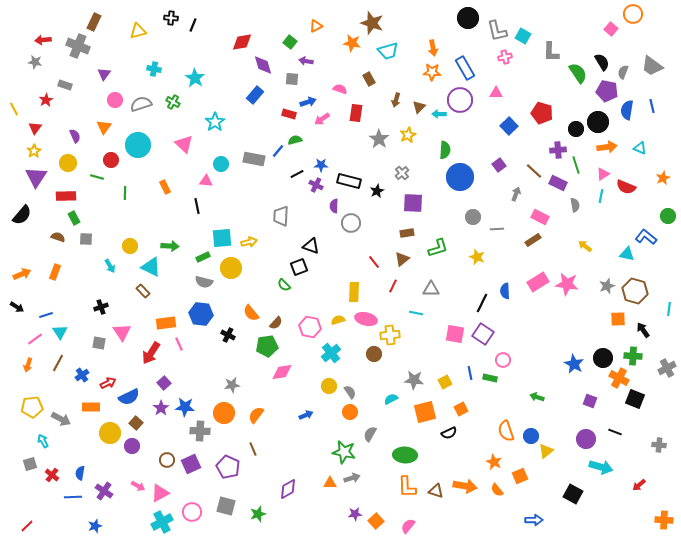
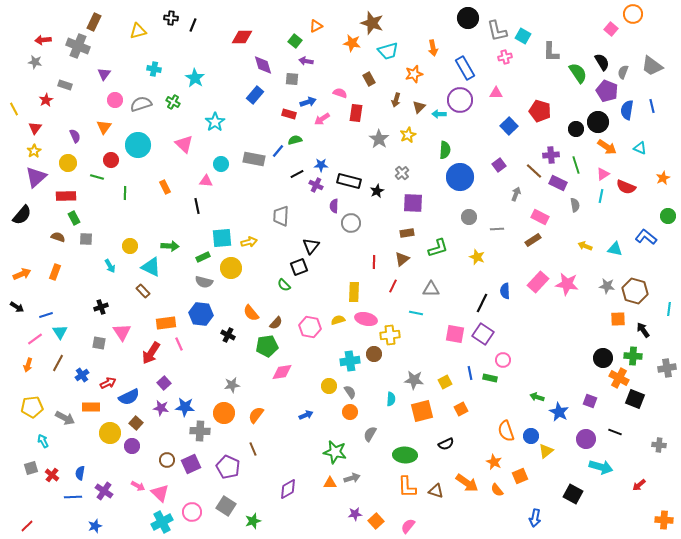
red diamond at (242, 42): moved 5 px up; rotated 10 degrees clockwise
green square at (290, 42): moved 5 px right, 1 px up
orange star at (432, 72): moved 18 px left, 2 px down; rotated 18 degrees counterclockwise
pink semicircle at (340, 89): moved 4 px down
purple pentagon at (607, 91): rotated 10 degrees clockwise
red pentagon at (542, 113): moved 2 px left, 2 px up
orange arrow at (607, 147): rotated 42 degrees clockwise
purple cross at (558, 150): moved 7 px left, 5 px down
purple triangle at (36, 177): rotated 15 degrees clockwise
gray circle at (473, 217): moved 4 px left
black triangle at (311, 246): rotated 48 degrees clockwise
yellow arrow at (585, 246): rotated 16 degrees counterclockwise
cyan triangle at (627, 254): moved 12 px left, 5 px up
red line at (374, 262): rotated 40 degrees clockwise
pink rectangle at (538, 282): rotated 15 degrees counterclockwise
gray star at (607, 286): rotated 28 degrees clockwise
cyan cross at (331, 353): moved 19 px right, 8 px down; rotated 30 degrees clockwise
blue star at (574, 364): moved 15 px left, 48 px down
gray cross at (667, 368): rotated 18 degrees clockwise
cyan semicircle at (391, 399): rotated 120 degrees clockwise
purple star at (161, 408): rotated 28 degrees counterclockwise
orange square at (425, 412): moved 3 px left, 1 px up
gray arrow at (61, 419): moved 4 px right, 1 px up
black semicircle at (449, 433): moved 3 px left, 11 px down
green star at (344, 452): moved 9 px left
gray square at (30, 464): moved 1 px right, 4 px down
orange arrow at (465, 486): moved 2 px right, 3 px up; rotated 25 degrees clockwise
pink triangle at (160, 493): rotated 48 degrees counterclockwise
gray square at (226, 506): rotated 18 degrees clockwise
green star at (258, 514): moved 5 px left, 7 px down
blue arrow at (534, 520): moved 1 px right, 2 px up; rotated 102 degrees clockwise
